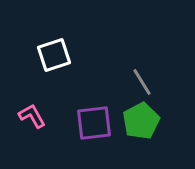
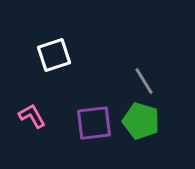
gray line: moved 2 px right, 1 px up
green pentagon: rotated 27 degrees counterclockwise
